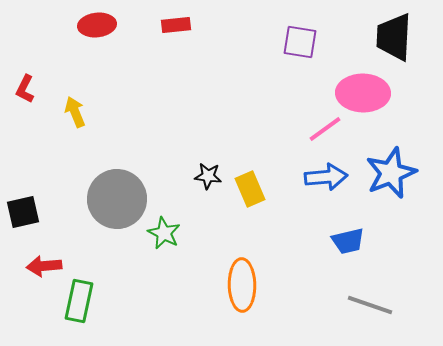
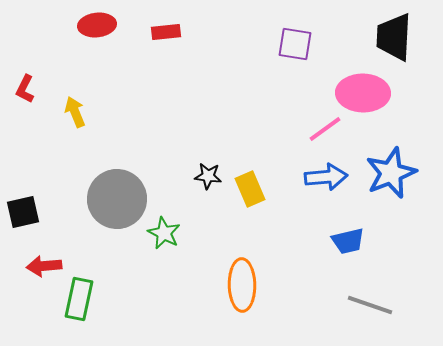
red rectangle: moved 10 px left, 7 px down
purple square: moved 5 px left, 2 px down
green rectangle: moved 2 px up
